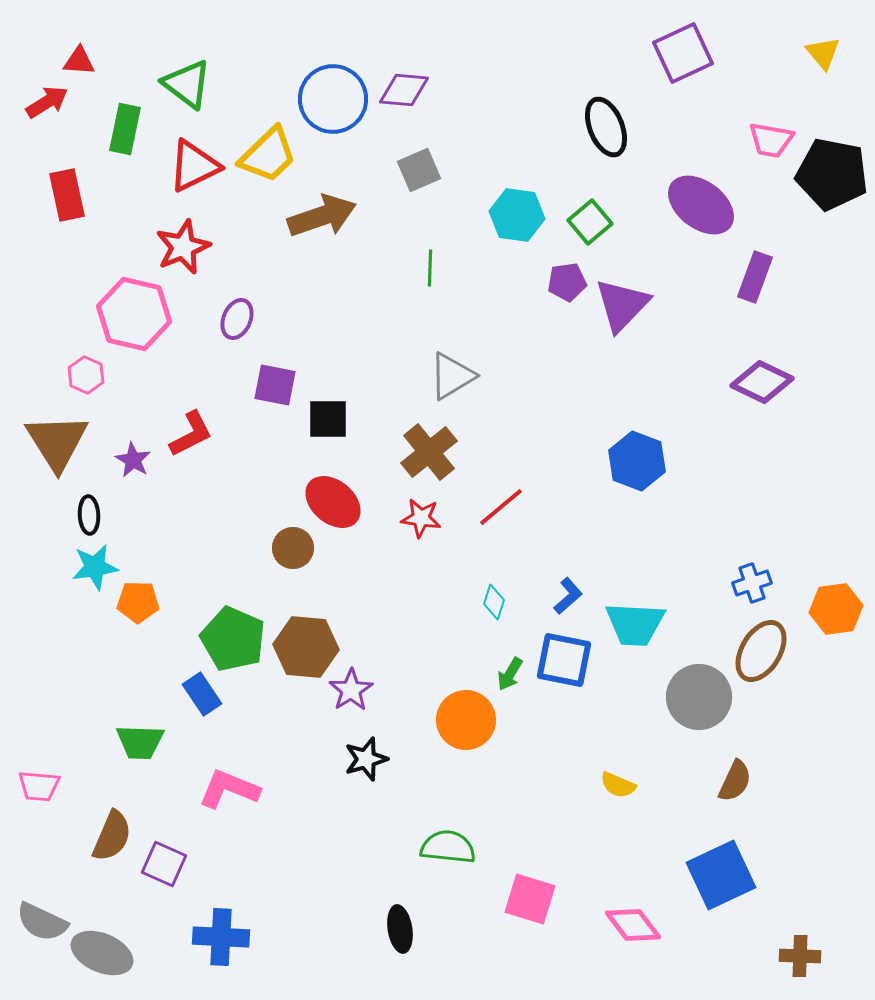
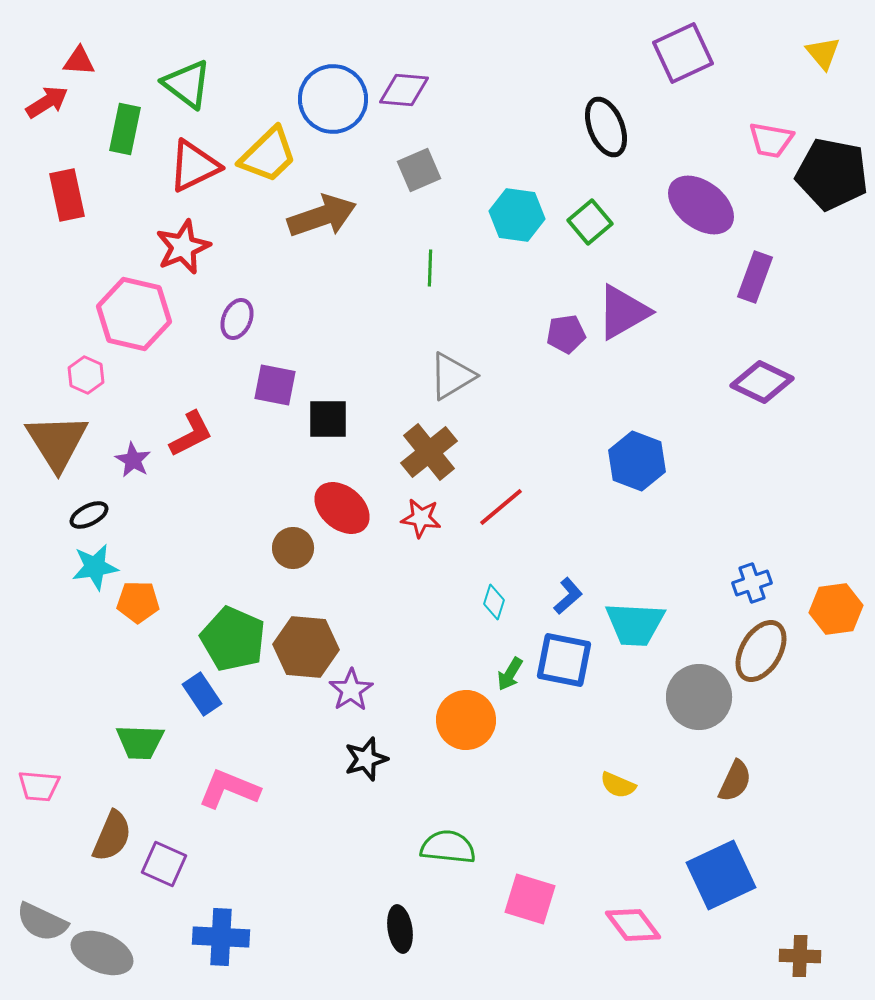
purple pentagon at (567, 282): moved 1 px left, 52 px down
purple triangle at (622, 305): moved 1 px right, 7 px down; rotated 16 degrees clockwise
red ellipse at (333, 502): moved 9 px right, 6 px down
black ellipse at (89, 515): rotated 66 degrees clockwise
